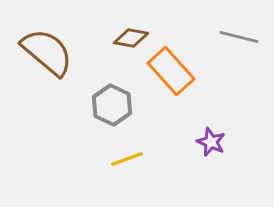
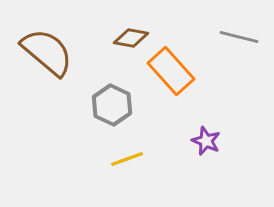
purple star: moved 5 px left, 1 px up
